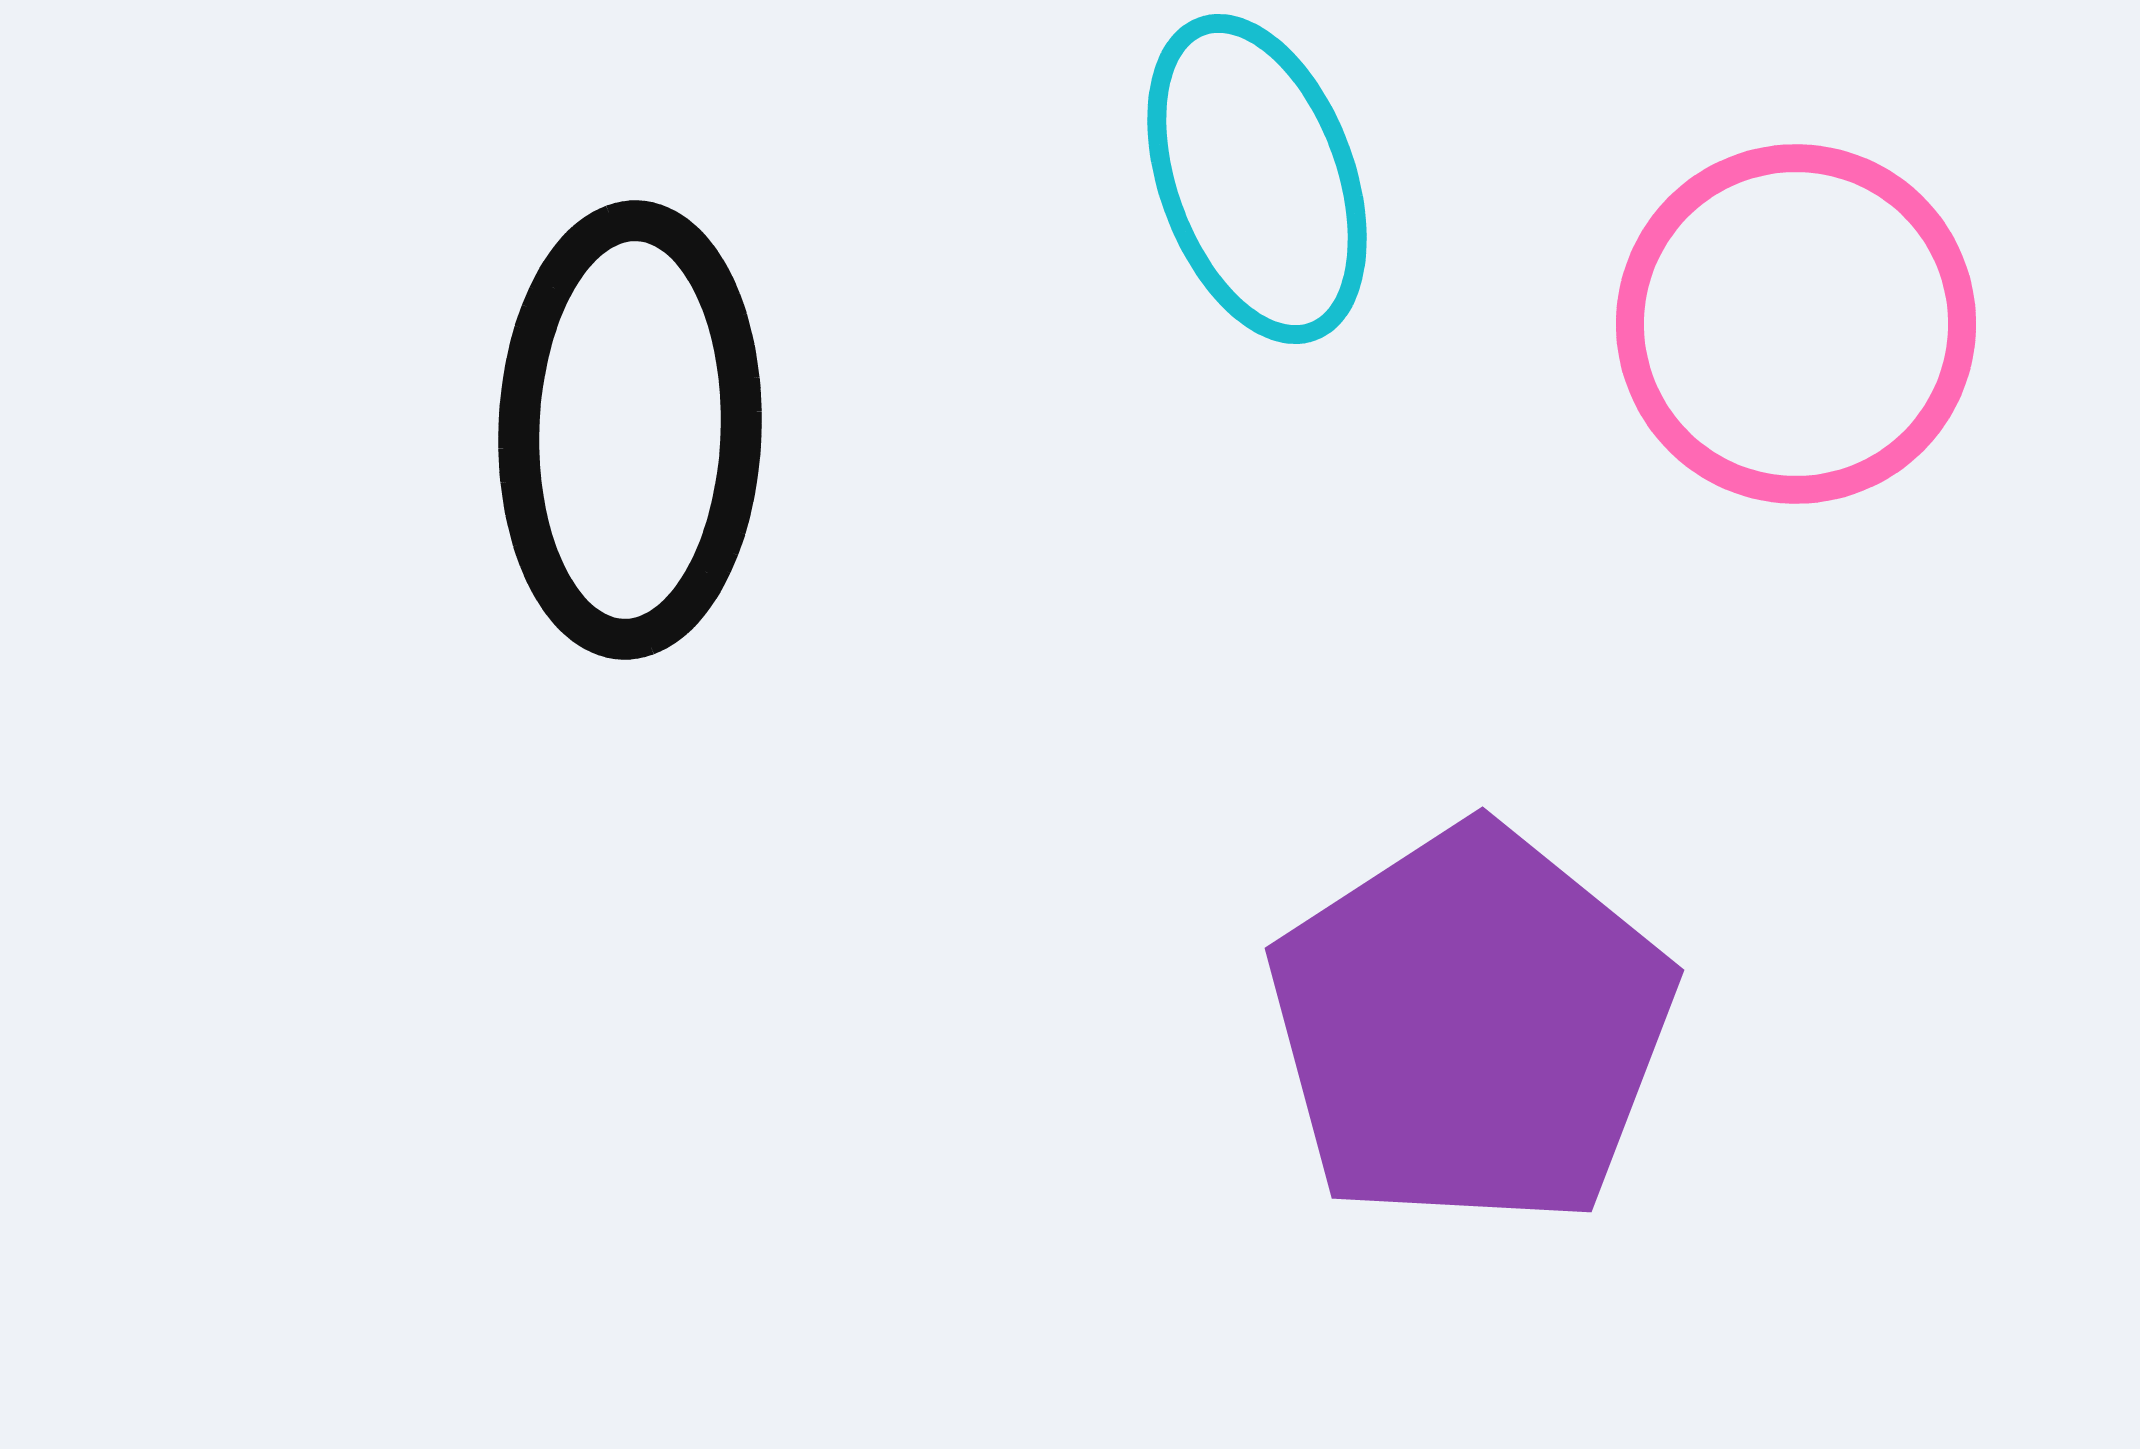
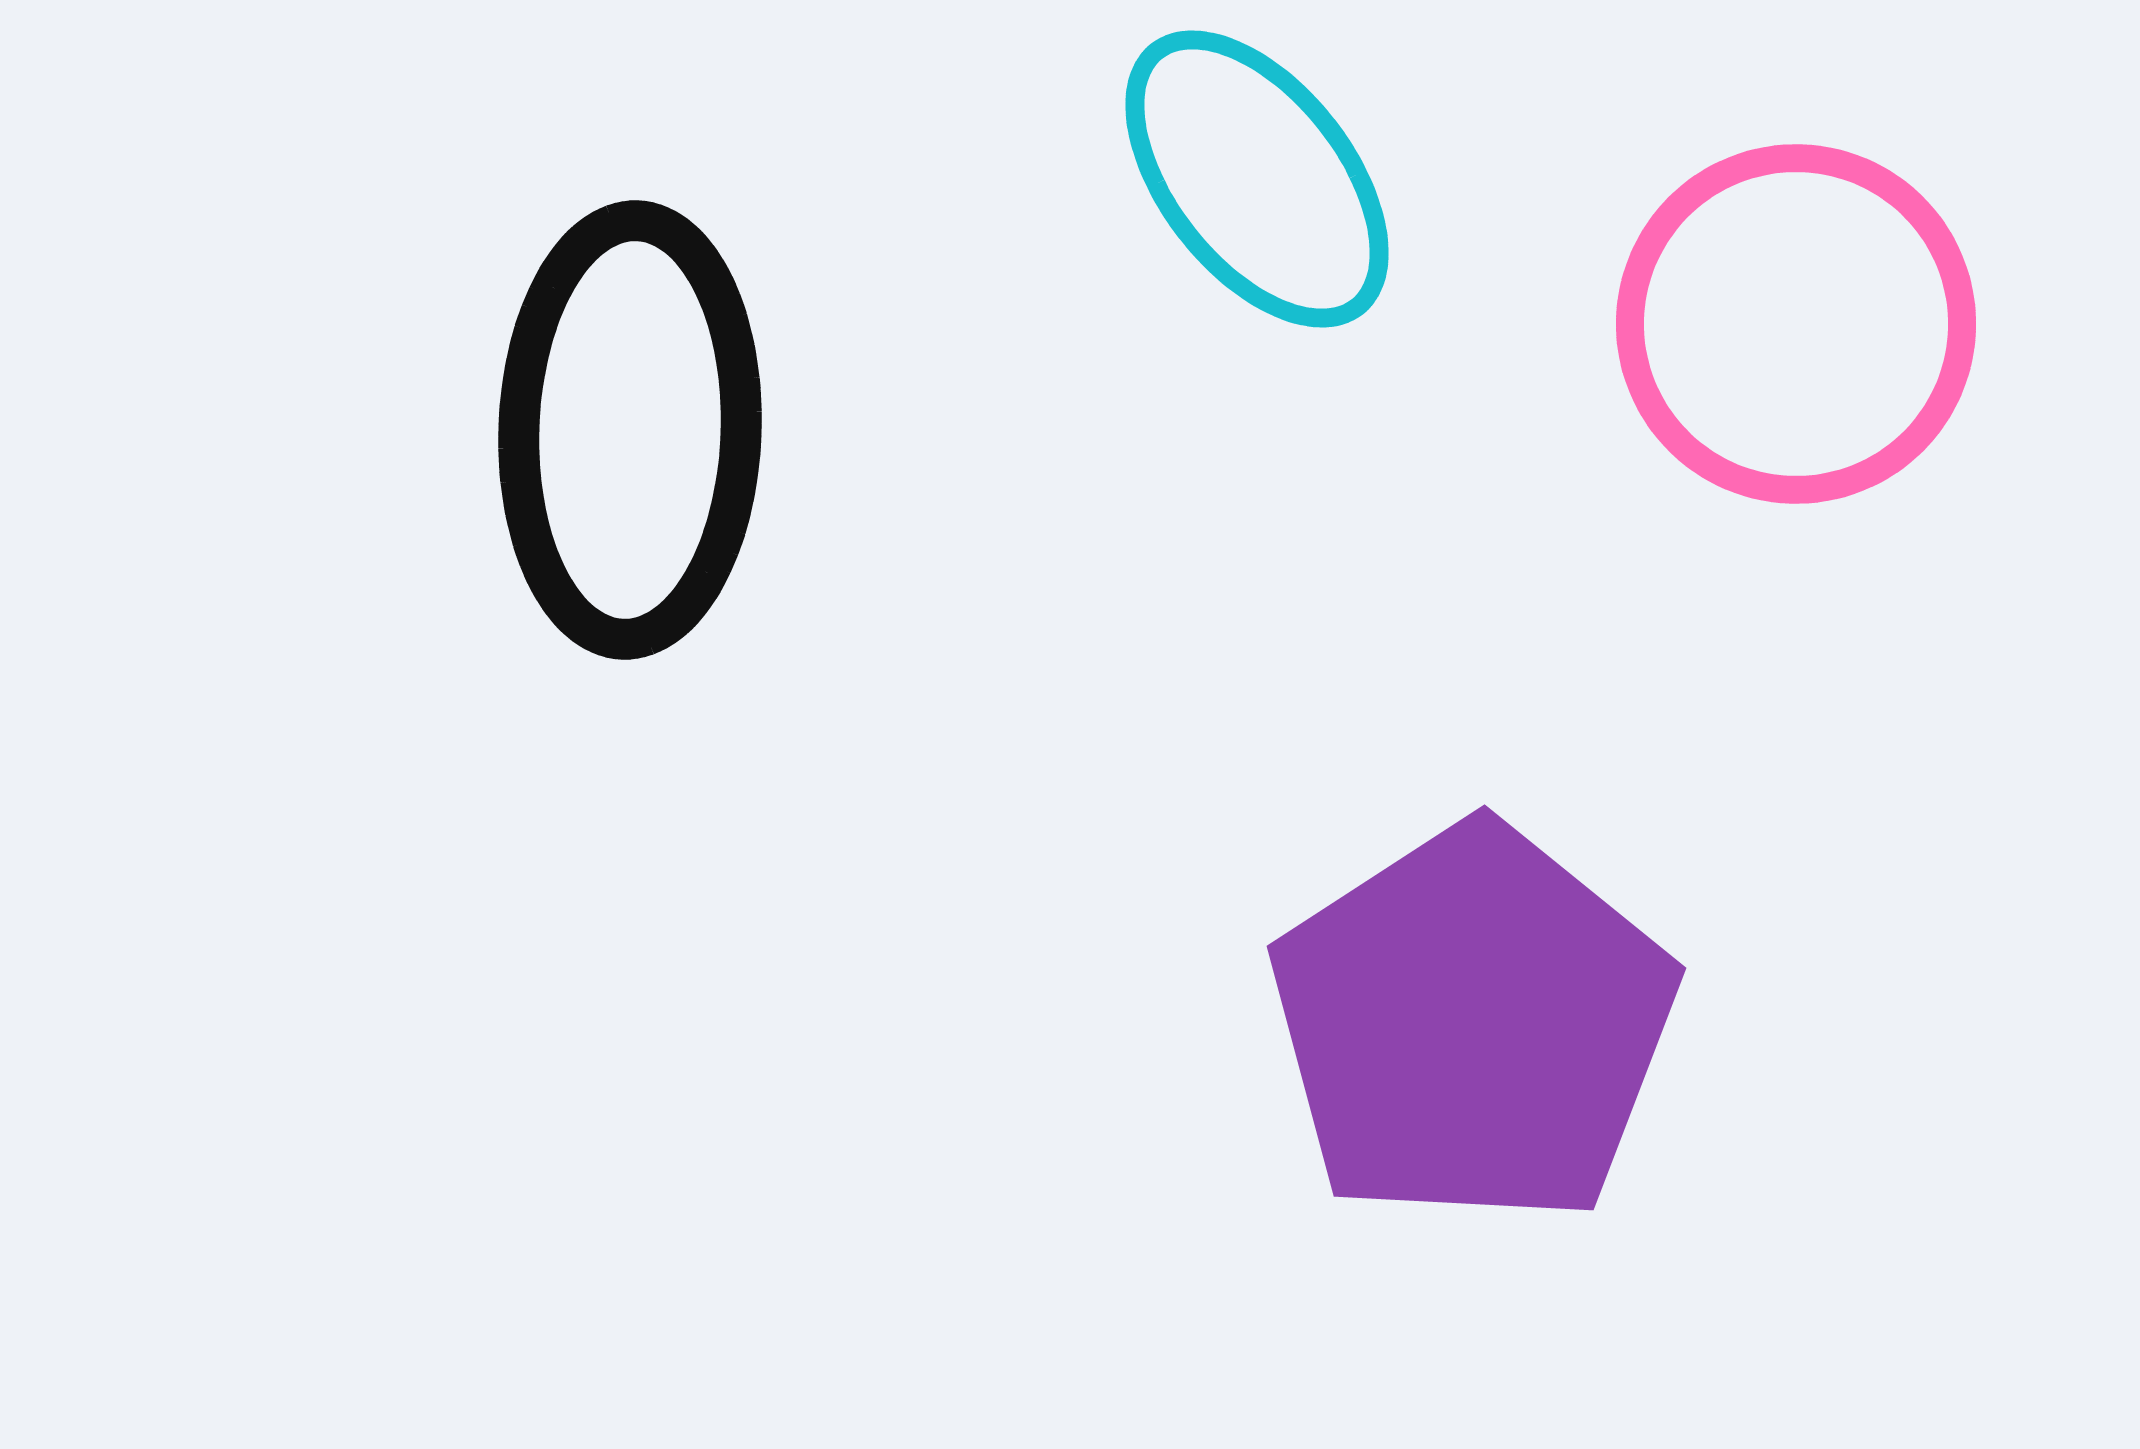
cyan ellipse: rotated 18 degrees counterclockwise
purple pentagon: moved 2 px right, 2 px up
